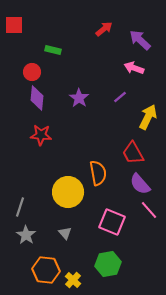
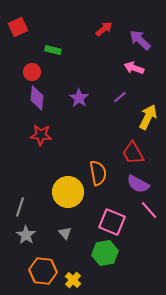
red square: moved 4 px right, 2 px down; rotated 24 degrees counterclockwise
purple semicircle: moved 2 px left; rotated 20 degrees counterclockwise
green hexagon: moved 3 px left, 11 px up
orange hexagon: moved 3 px left, 1 px down
